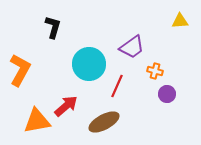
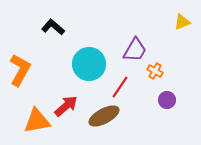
yellow triangle: moved 2 px right, 1 px down; rotated 18 degrees counterclockwise
black L-shape: rotated 65 degrees counterclockwise
purple trapezoid: moved 3 px right, 3 px down; rotated 24 degrees counterclockwise
orange cross: rotated 14 degrees clockwise
red line: moved 3 px right, 1 px down; rotated 10 degrees clockwise
purple circle: moved 6 px down
brown ellipse: moved 6 px up
